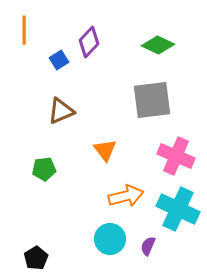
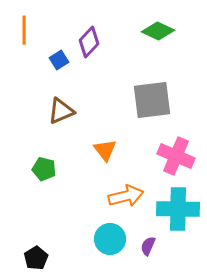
green diamond: moved 14 px up
green pentagon: rotated 20 degrees clockwise
cyan cross: rotated 24 degrees counterclockwise
